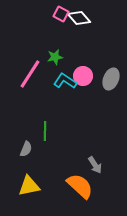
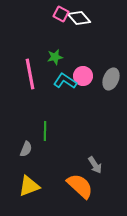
pink line: rotated 44 degrees counterclockwise
yellow triangle: rotated 10 degrees counterclockwise
